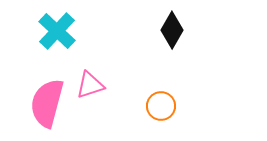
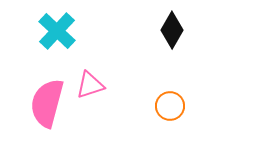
orange circle: moved 9 px right
